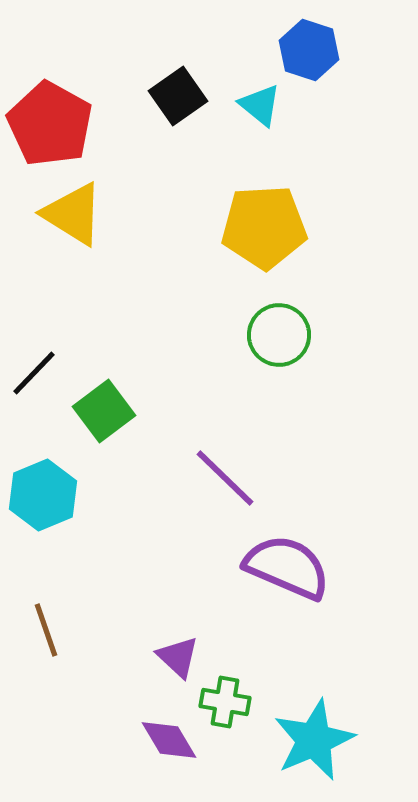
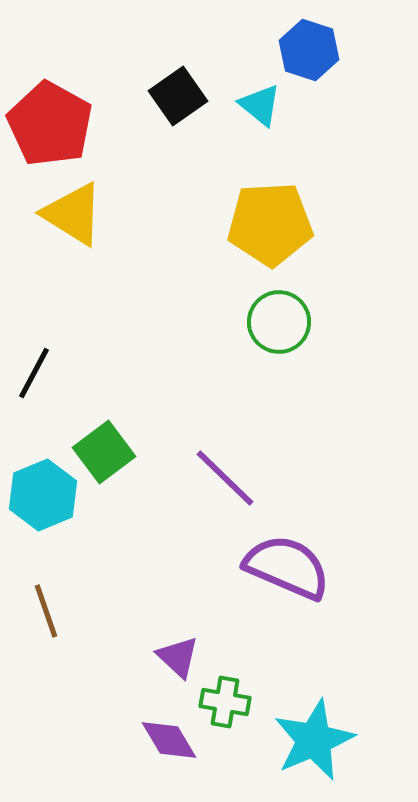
yellow pentagon: moved 6 px right, 3 px up
green circle: moved 13 px up
black line: rotated 16 degrees counterclockwise
green square: moved 41 px down
brown line: moved 19 px up
